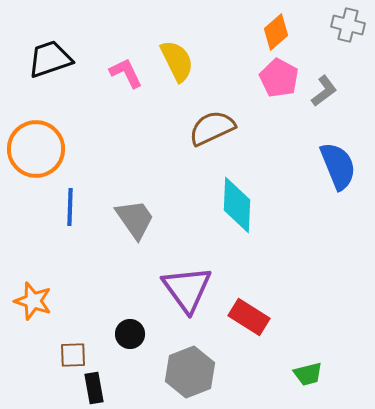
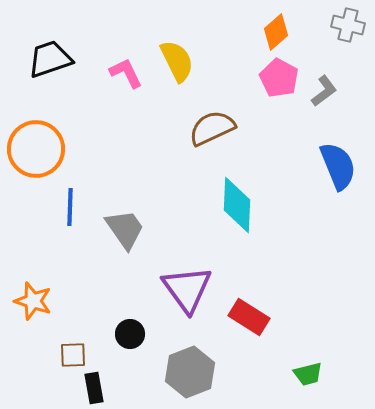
gray trapezoid: moved 10 px left, 10 px down
